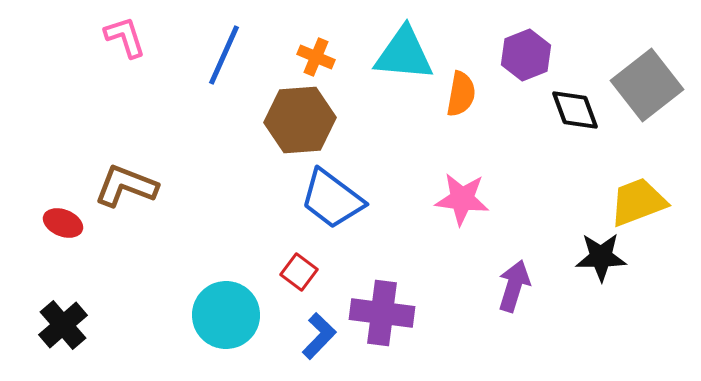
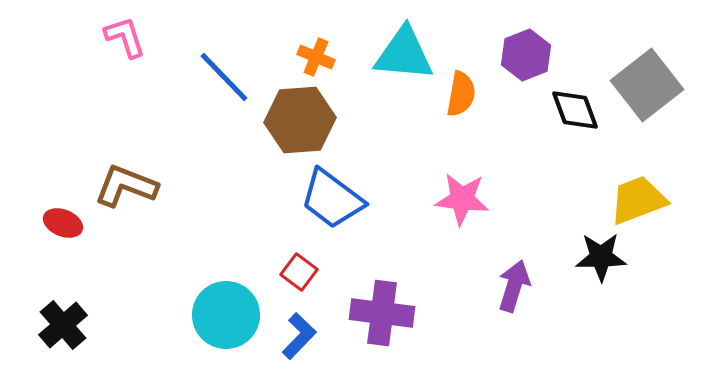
blue line: moved 22 px down; rotated 68 degrees counterclockwise
yellow trapezoid: moved 2 px up
blue L-shape: moved 20 px left
